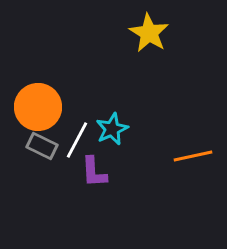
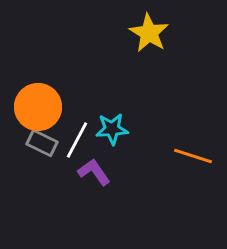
cyan star: rotated 20 degrees clockwise
gray rectangle: moved 3 px up
orange line: rotated 30 degrees clockwise
purple L-shape: rotated 148 degrees clockwise
